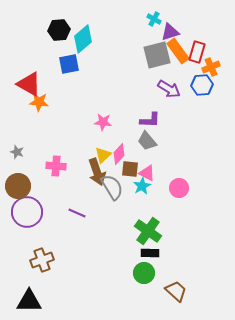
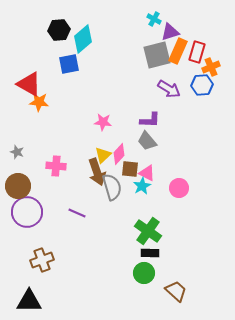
orange rectangle: rotated 60 degrees clockwise
gray semicircle: rotated 16 degrees clockwise
